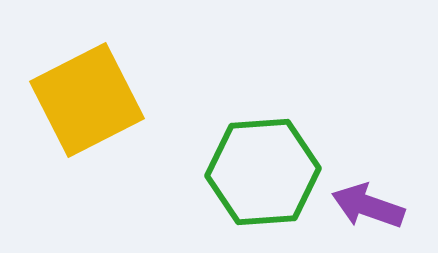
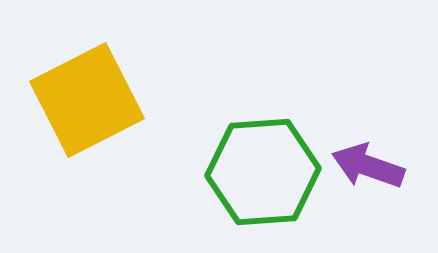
purple arrow: moved 40 px up
